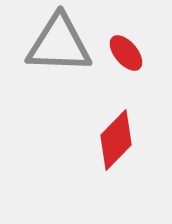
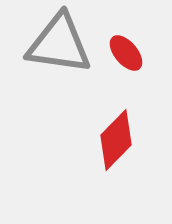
gray triangle: rotated 6 degrees clockwise
